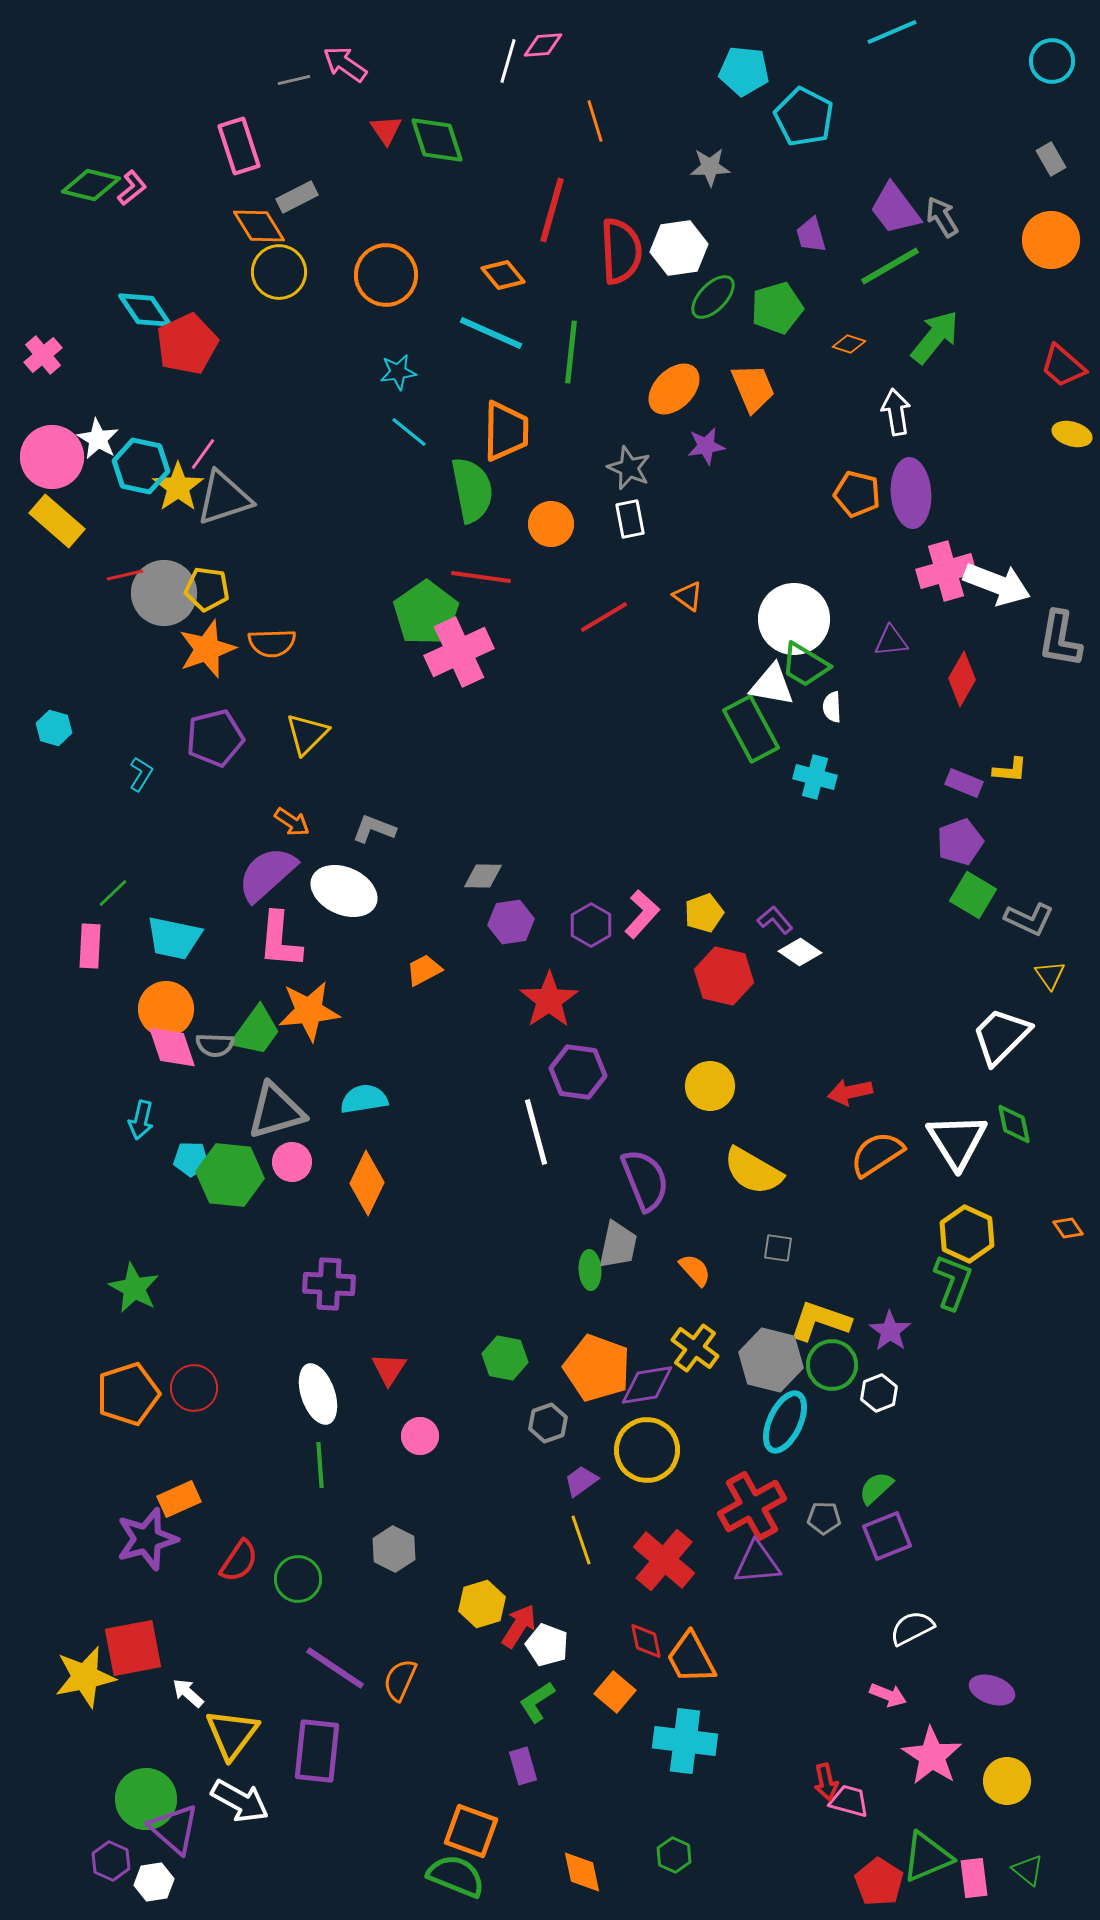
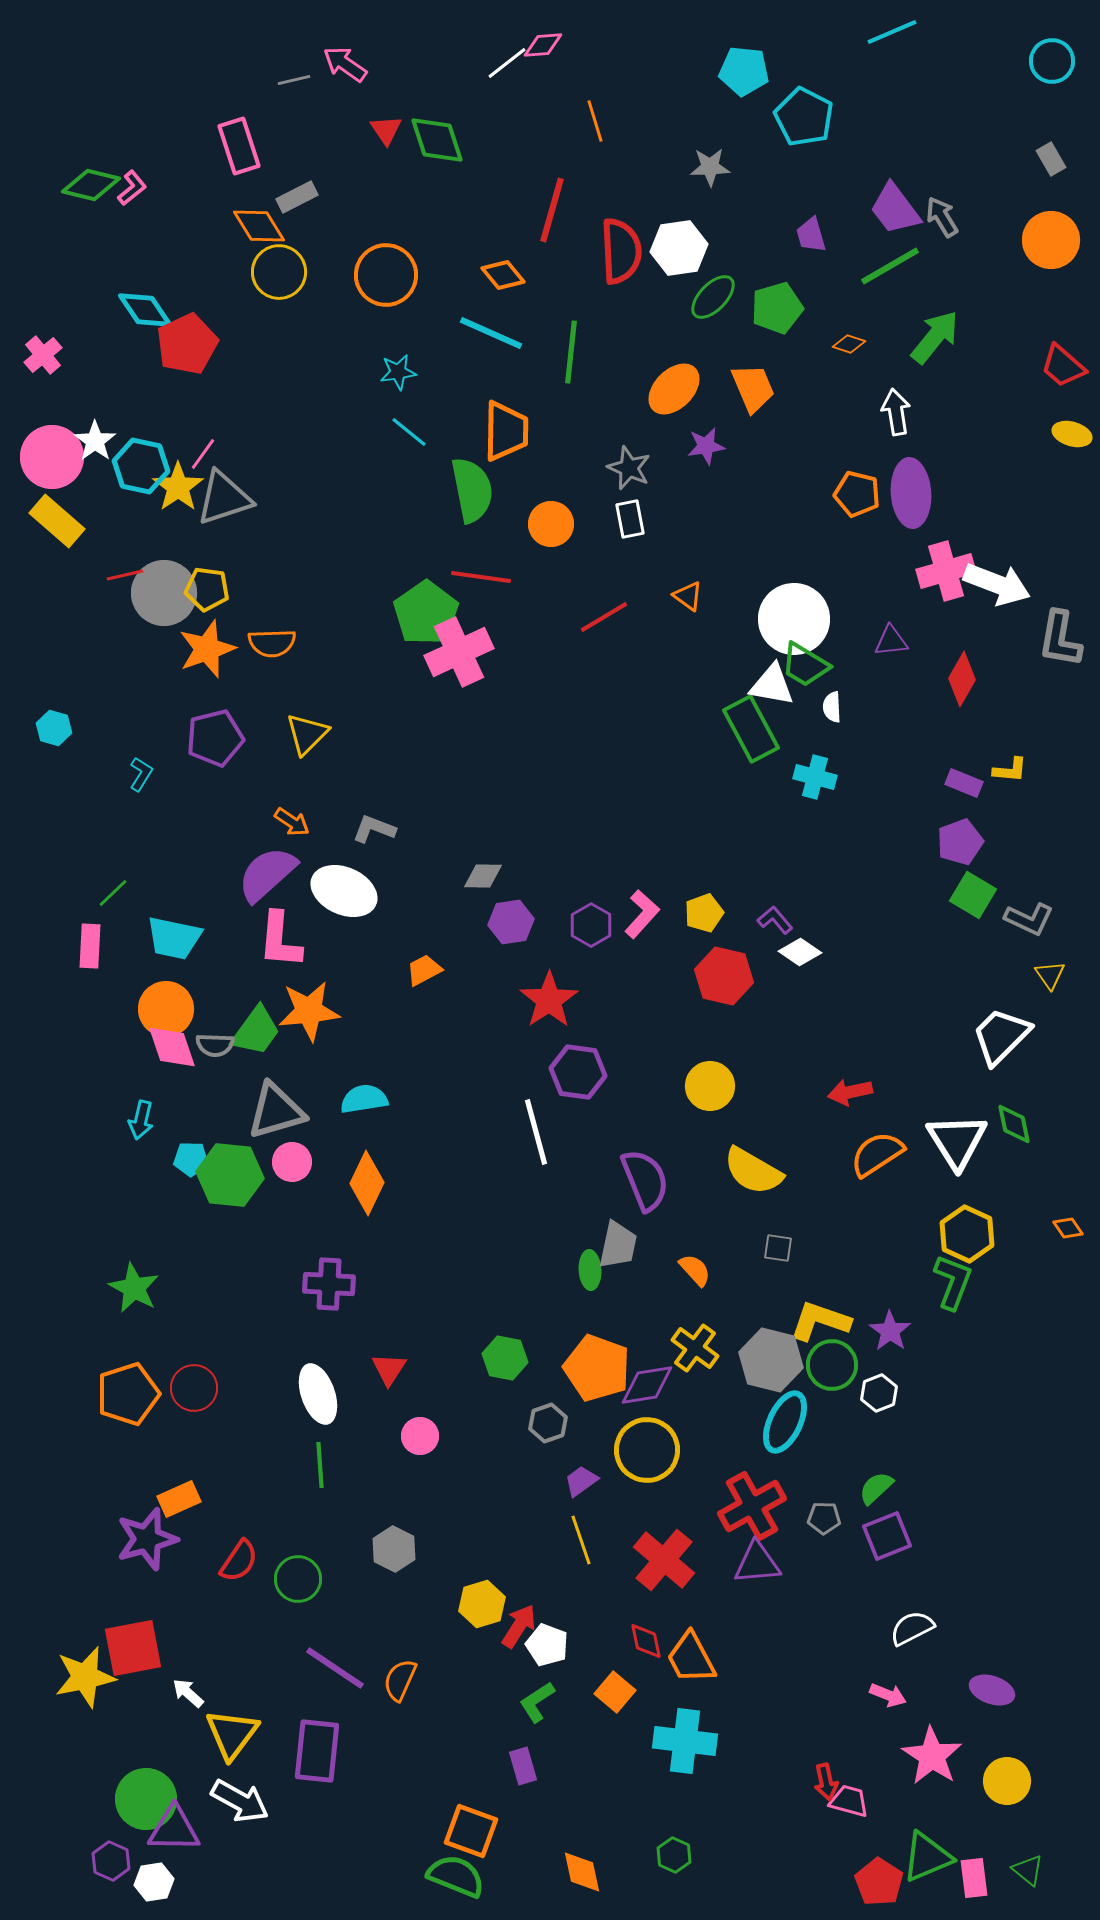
white line at (508, 61): moved 1 px left, 2 px down; rotated 36 degrees clockwise
white star at (98, 439): moved 3 px left, 2 px down; rotated 6 degrees clockwise
purple triangle at (174, 1829): rotated 40 degrees counterclockwise
